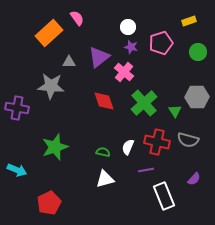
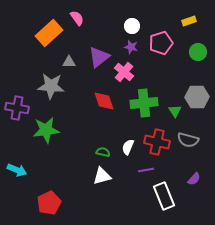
white circle: moved 4 px right, 1 px up
green cross: rotated 36 degrees clockwise
green star: moved 9 px left, 17 px up; rotated 12 degrees clockwise
white triangle: moved 3 px left, 3 px up
